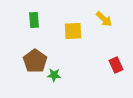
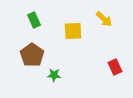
green rectangle: rotated 21 degrees counterclockwise
brown pentagon: moved 3 px left, 6 px up
red rectangle: moved 1 px left, 2 px down
